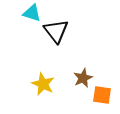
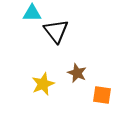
cyan triangle: rotated 18 degrees counterclockwise
brown star: moved 6 px left, 5 px up; rotated 24 degrees counterclockwise
yellow star: rotated 25 degrees clockwise
